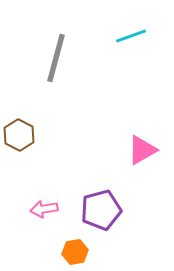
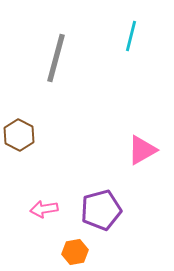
cyan line: rotated 56 degrees counterclockwise
